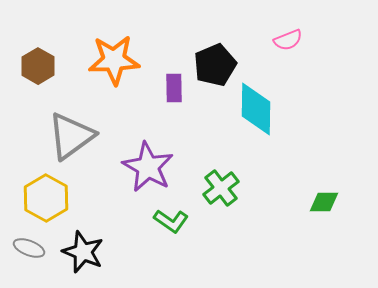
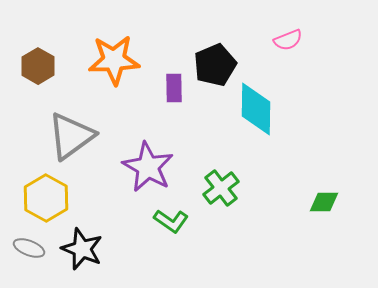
black star: moved 1 px left, 3 px up
